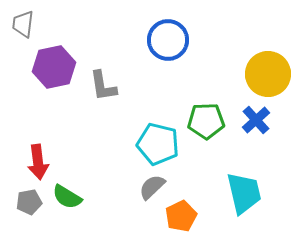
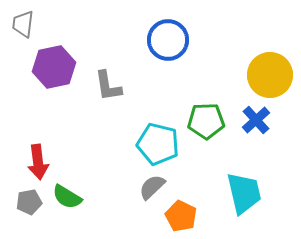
yellow circle: moved 2 px right, 1 px down
gray L-shape: moved 5 px right
orange pentagon: rotated 20 degrees counterclockwise
